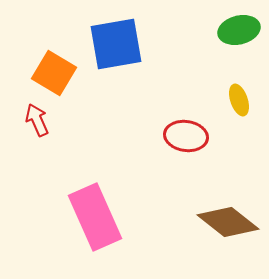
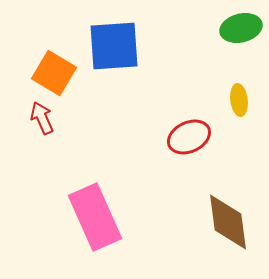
green ellipse: moved 2 px right, 2 px up
blue square: moved 2 px left, 2 px down; rotated 6 degrees clockwise
yellow ellipse: rotated 12 degrees clockwise
red arrow: moved 5 px right, 2 px up
red ellipse: moved 3 px right, 1 px down; rotated 33 degrees counterclockwise
brown diamond: rotated 44 degrees clockwise
